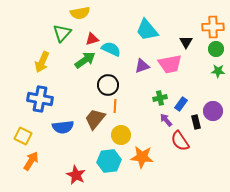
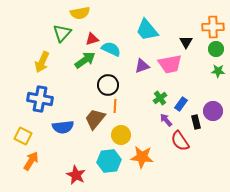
green cross: rotated 24 degrees counterclockwise
